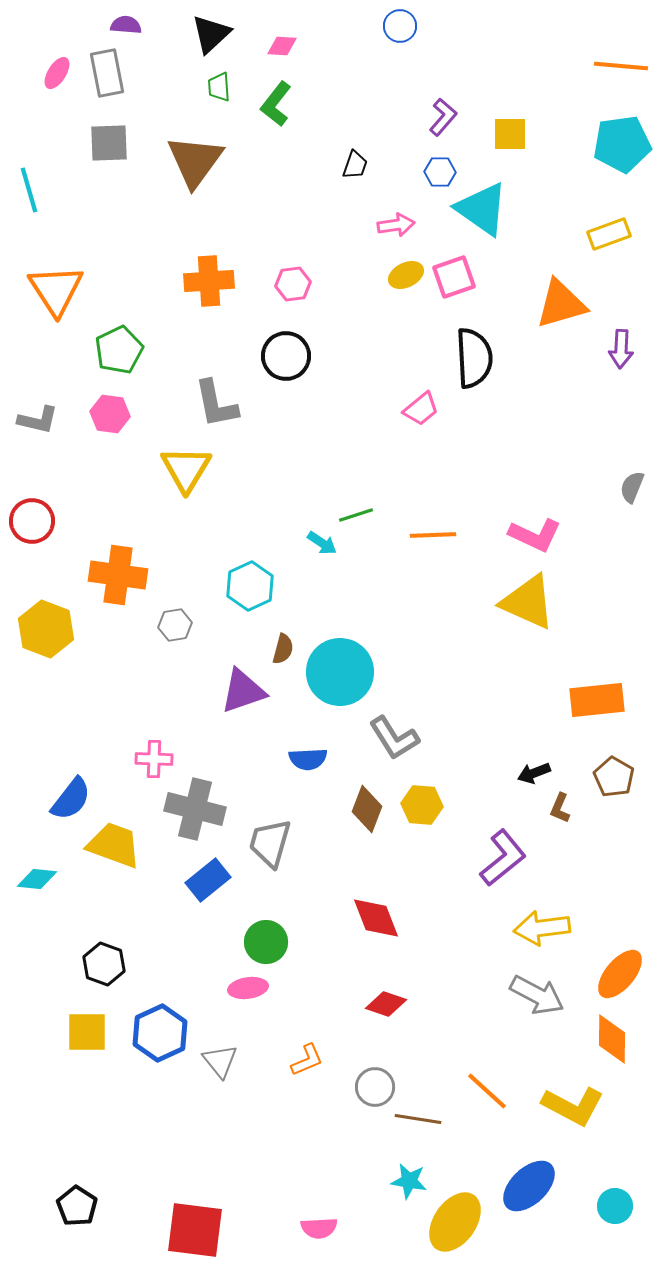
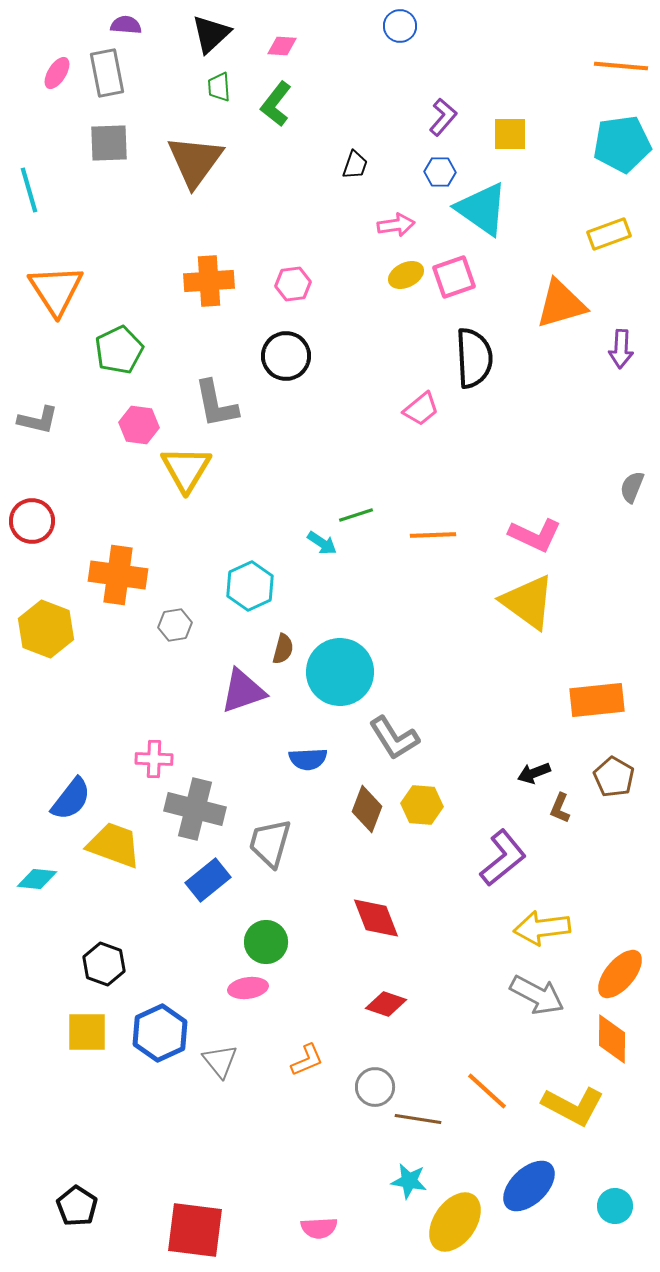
pink hexagon at (110, 414): moved 29 px right, 11 px down
yellow triangle at (528, 602): rotated 12 degrees clockwise
